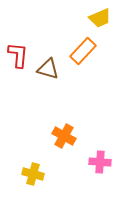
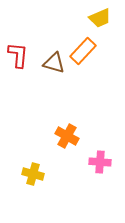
brown triangle: moved 6 px right, 6 px up
orange cross: moved 3 px right
